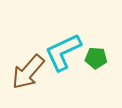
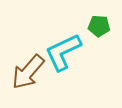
green pentagon: moved 3 px right, 32 px up
